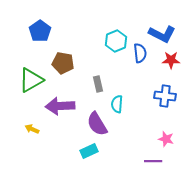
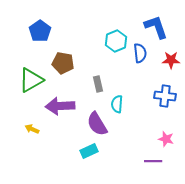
blue L-shape: moved 6 px left, 7 px up; rotated 136 degrees counterclockwise
